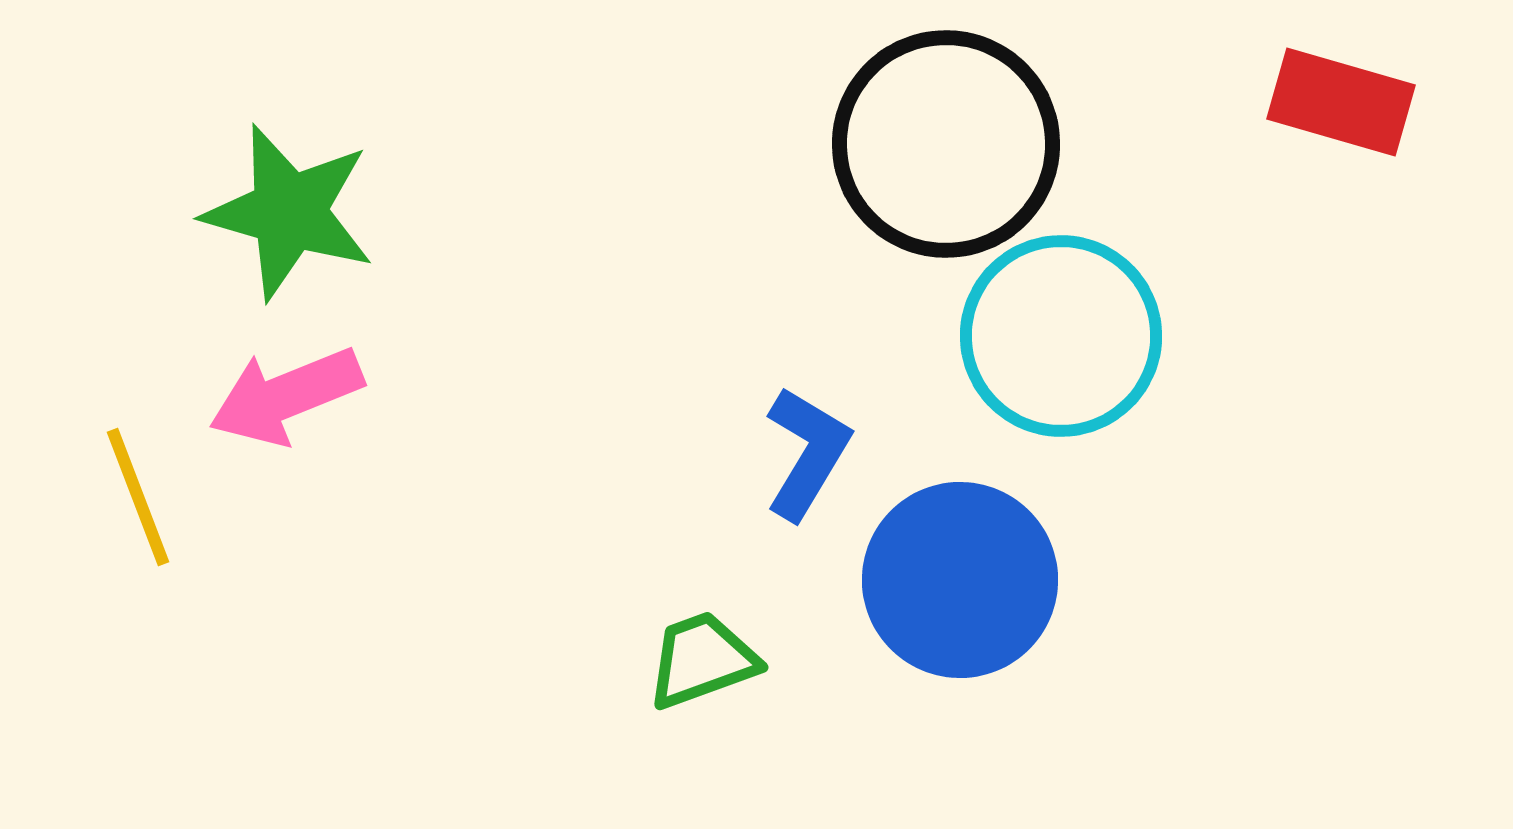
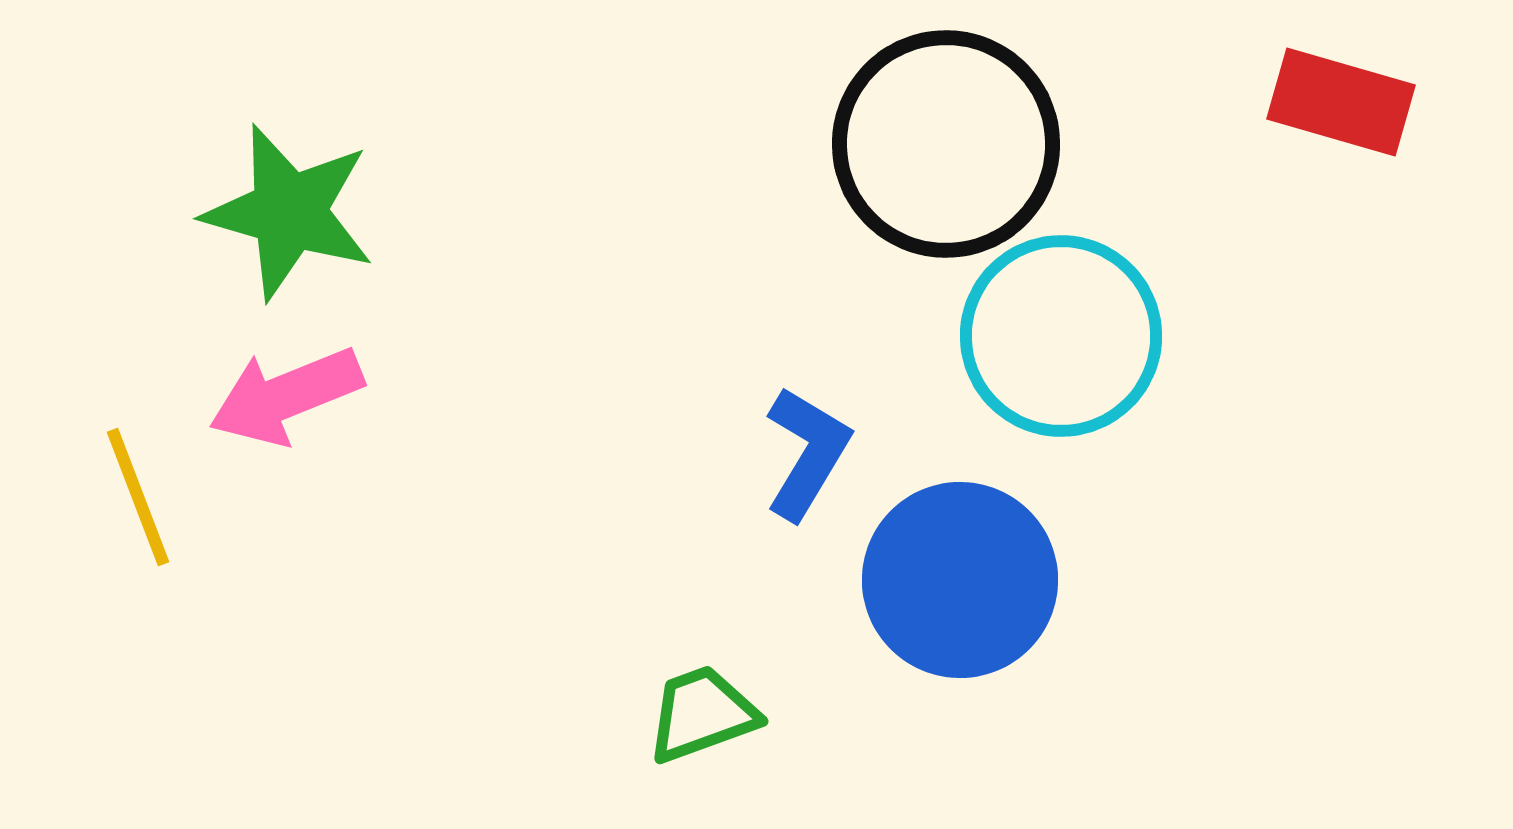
green trapezoid: moved 54 px down
